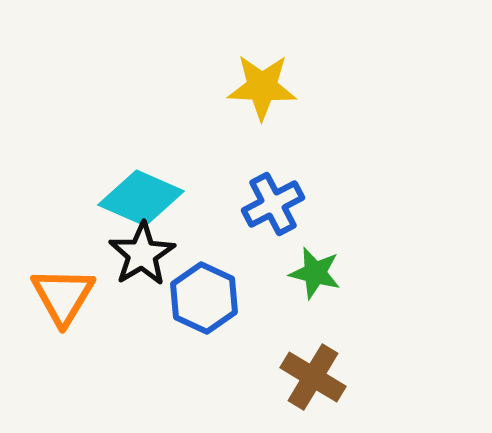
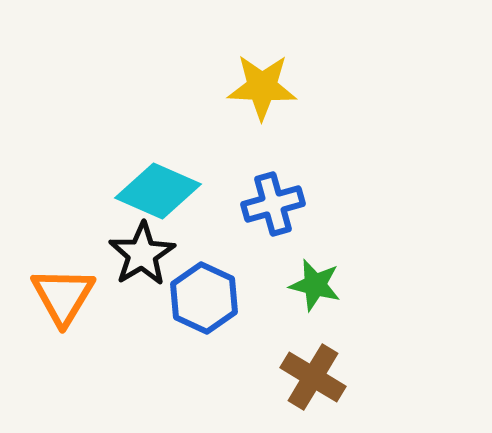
cyan diamond: moved 17 px right, 7 px up
blue cross: rotated 12 degrees clockwise
green star: moved 12 px down
